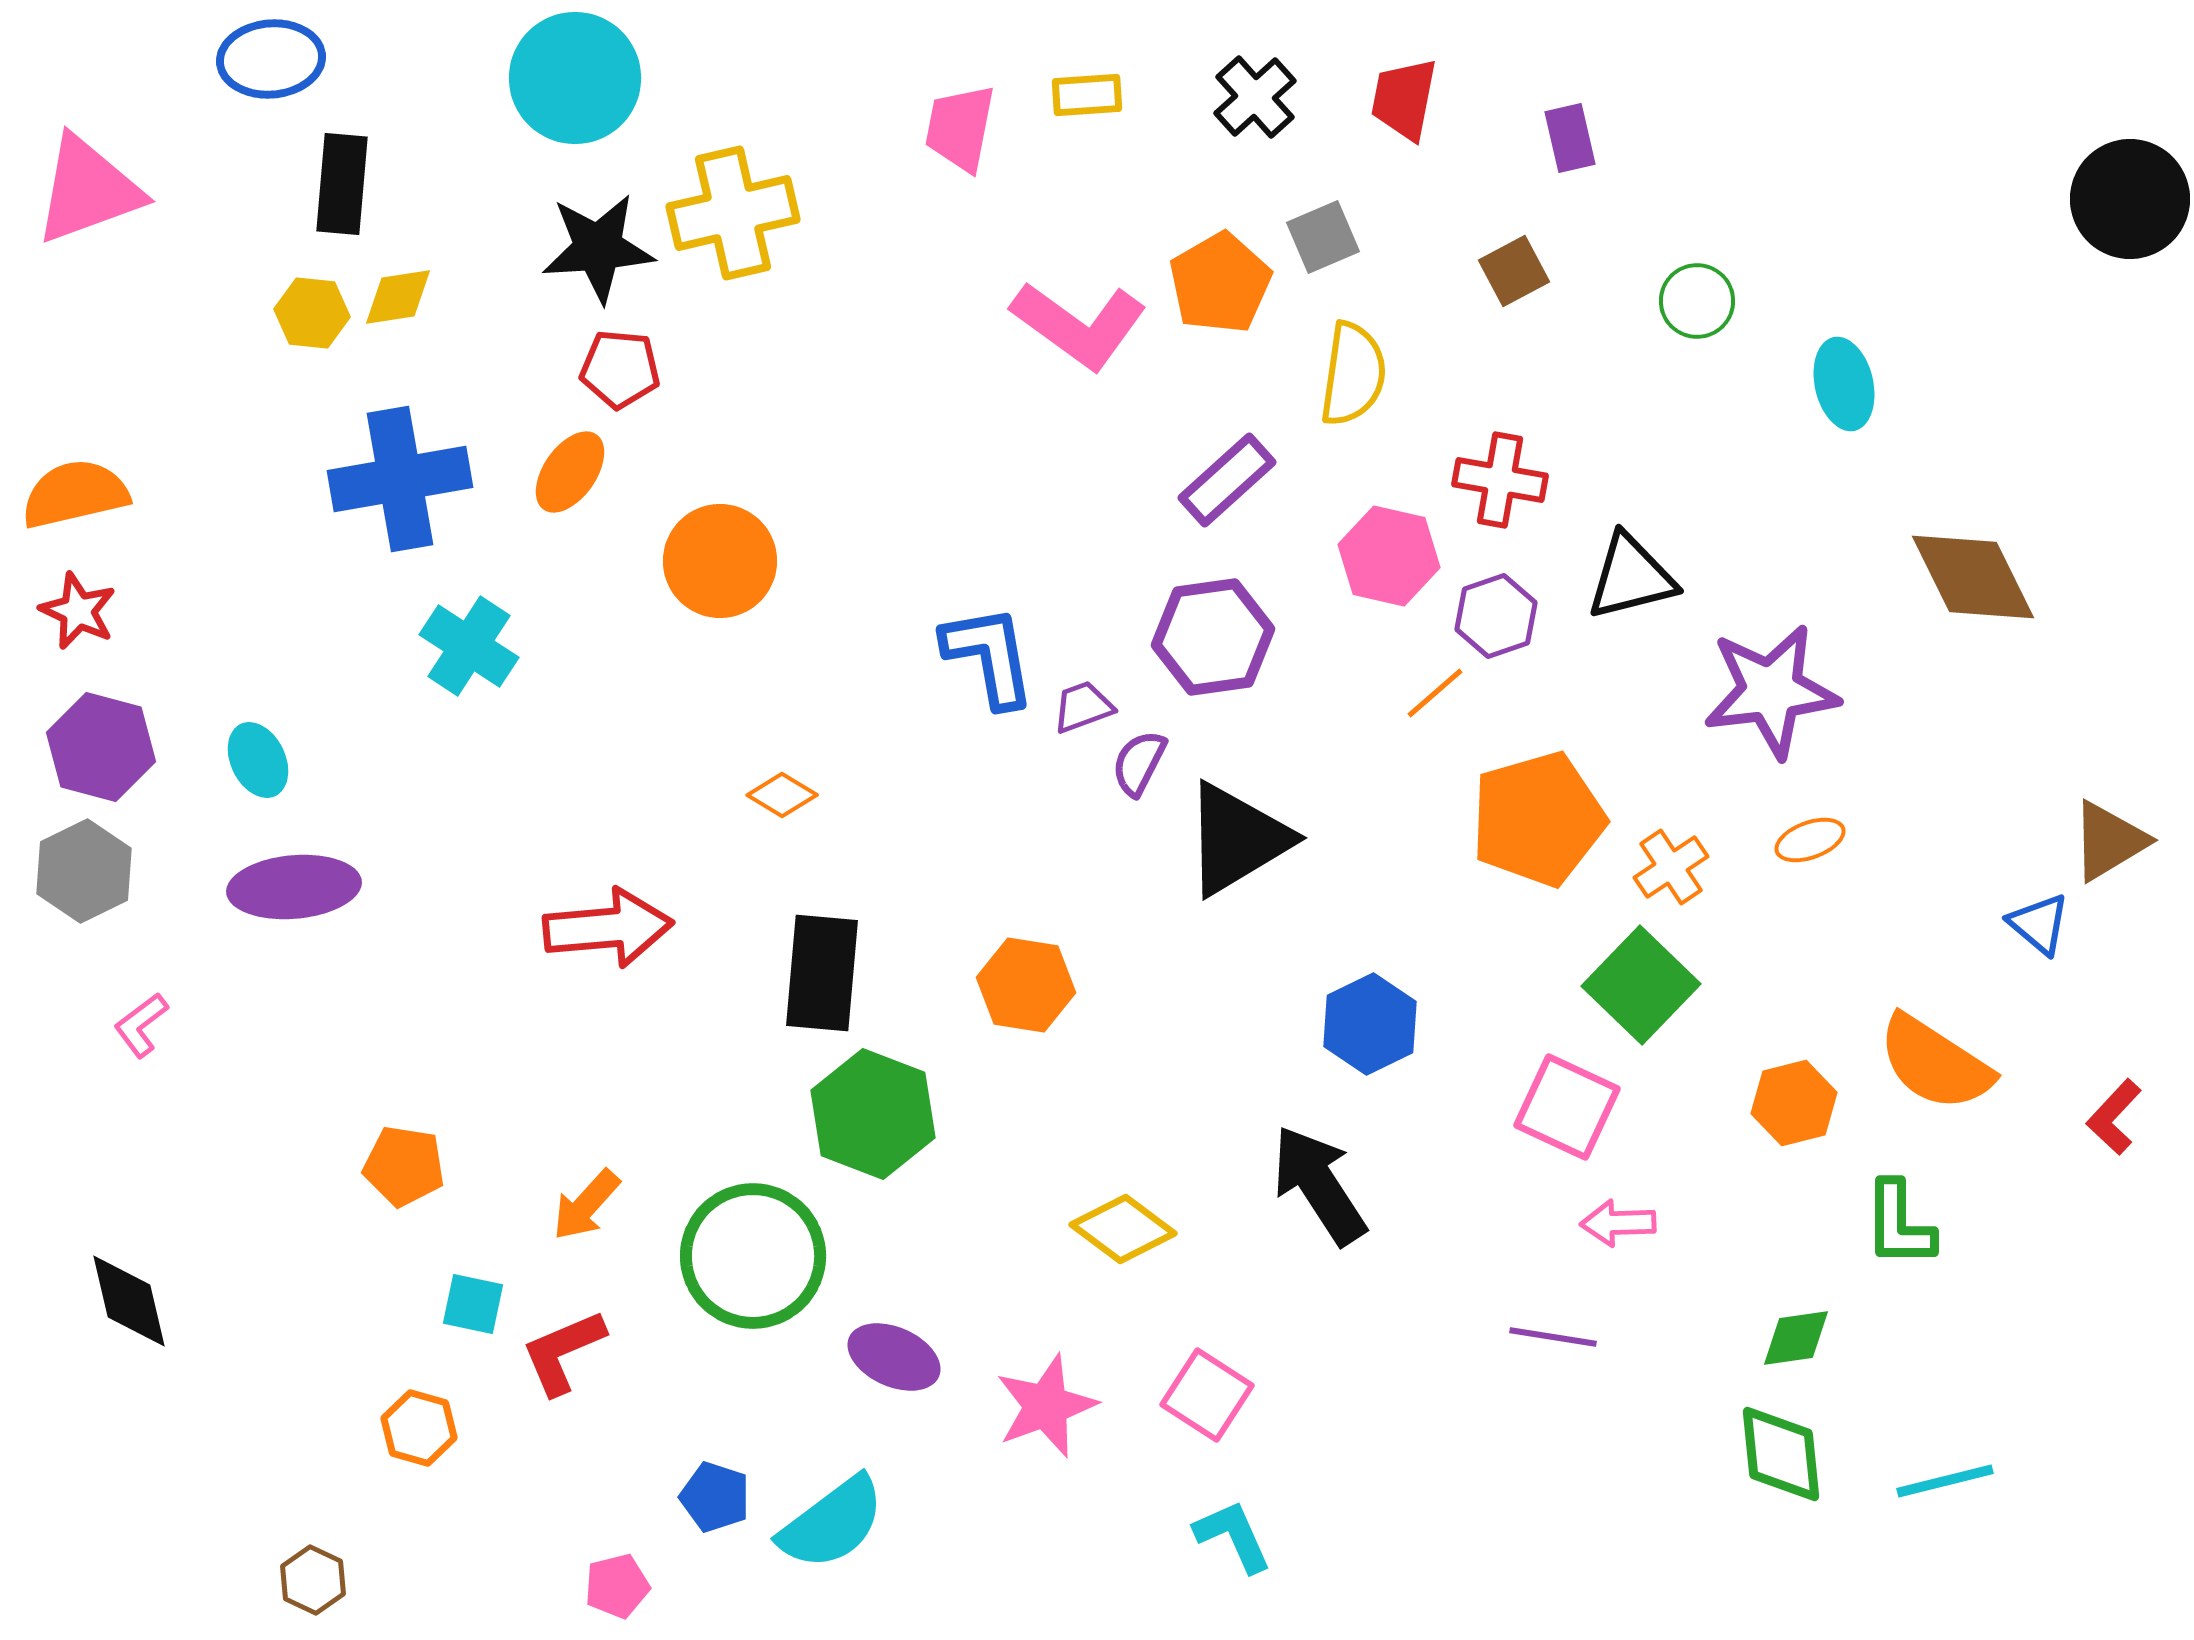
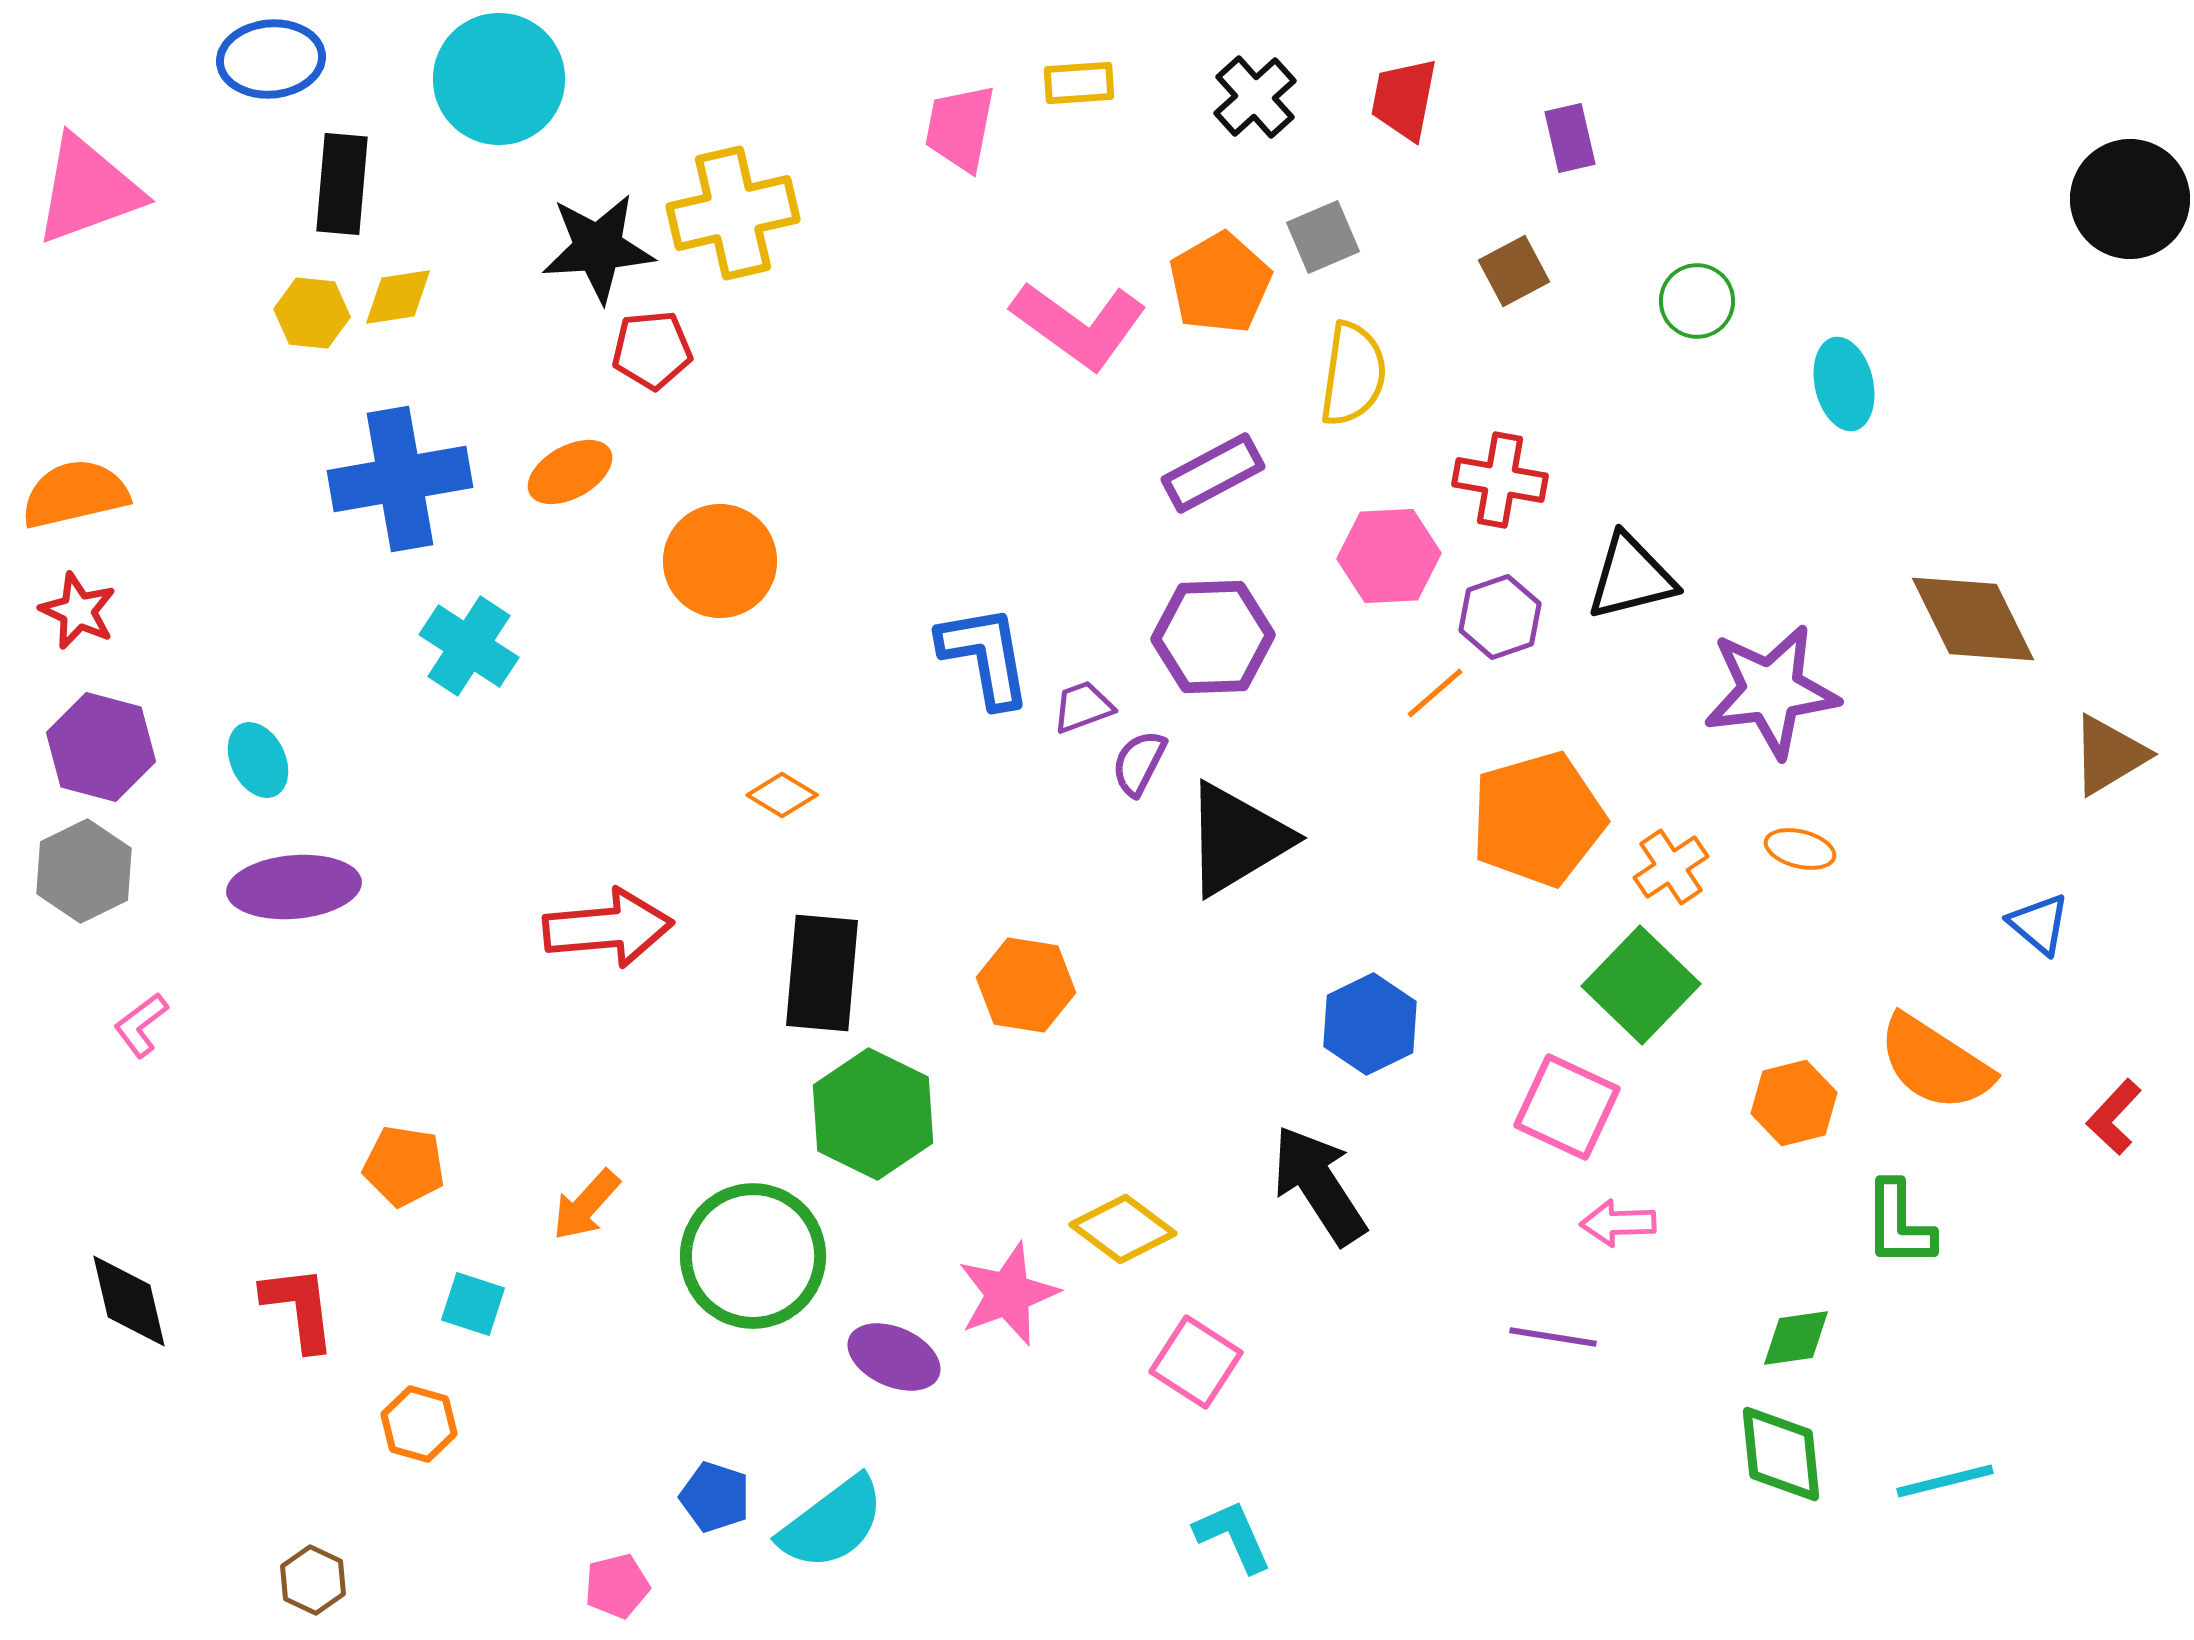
cyan circle at (575, 78): moved 76 px left, 1 px down
yellow rectangle at (1087, 95): moved 8 px left, 12 px up
red pentagon at (620, 369): moved 32 px right, 19 px up; rotated 10 degrees counterclockwise
orange ellipse at (570, 472): rotated 26 degrees clockwise
purple rectangle at (1227, 480): moved 14 px left, 7 px up; rotated 14 degrees clockwise
pink hexagon at (1389, 556): rotated 16 degrees counterclockwise
brown diamond at (1973, 577): moved 42 px down
purple hexagon at (1496, 616): moved 4 px right, 1 px down
purple hexagon at (1213, 637): rotated 6 degrees clockwise
blue L-shape at (989, 656): moved 4 px left
orange ellipse at (1810, 840): moved 10 px left, 9 px down; rotated 34 degrees clockwise
brown triangle at (2109, 841): moved 86 px up
green hexagon at (873, 1114): rotated 5 degrees clockwise
cyan square at (473, 1304): rotated 6 degrees clockwise
red L-shape at (563, 1352): moved 264 px left, 44 px up; rotated 106 degrees clockwise
pink square at (1207, 1395): moved 11 px left, 33 px up
pink star at (1046, 1406): moved 38 px left, 112 px up
orange hexagon at (419, 1428): moved 4 px up
